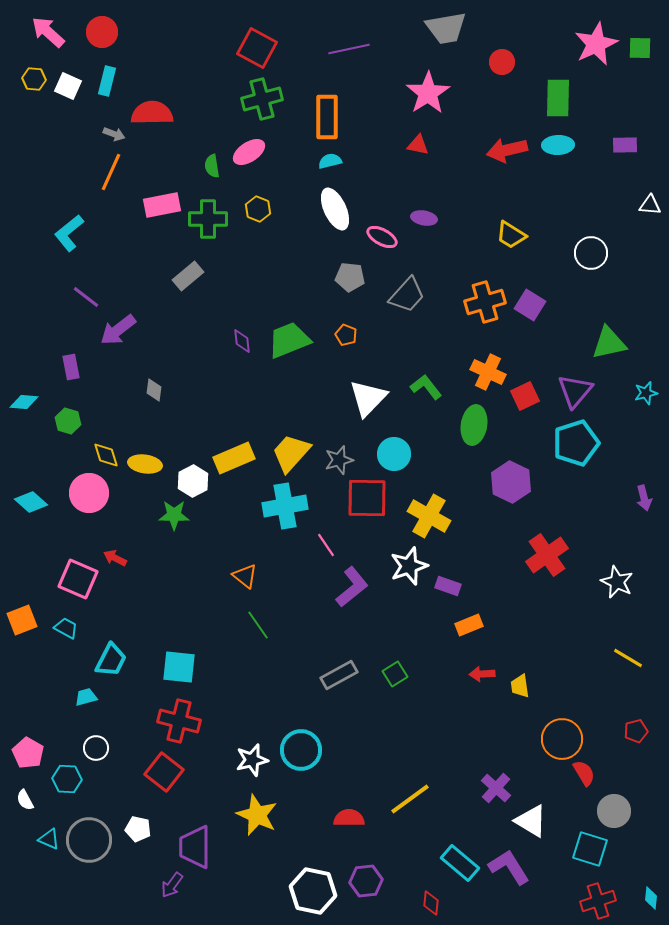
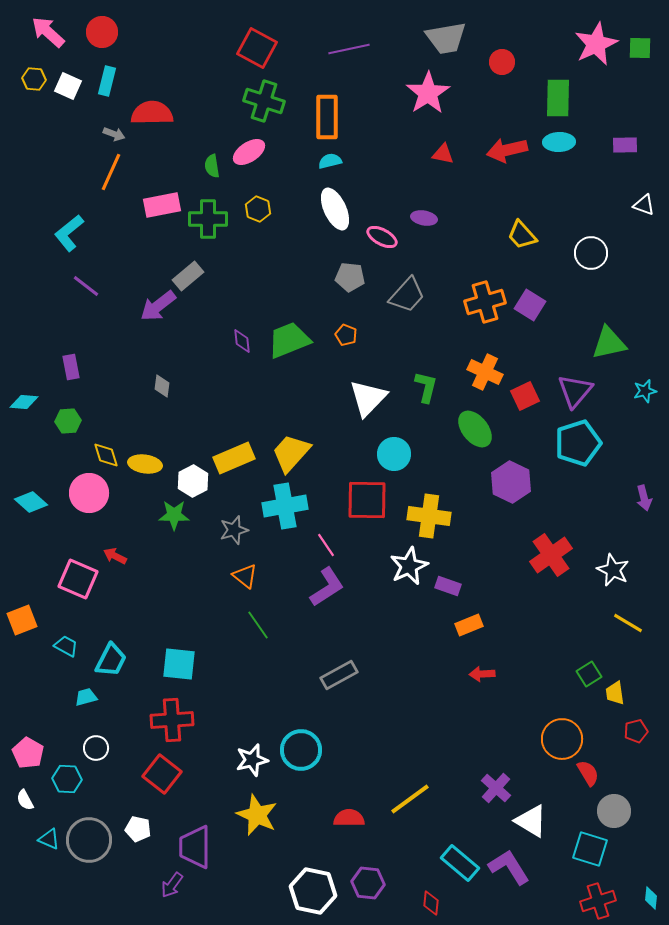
gray trapezoid at (446, 28): moved 10 px down
green cross at (262, 99): moved 2 px right, 2 px down; rotated 33 degrees clockwise
red triangle at (418, 145): moved 25 px right, 9 px down
cyan ellipse at (558, 145): moved 1 px right, 3 px up
white triangle at (650, 205): moved 6 px left; rotated 15 degrees clockwise
yellow trapezoid at (511, 235): moved 11 px right; rotated 16 degrees clockwise
purple line at (86, 297): moved 11 px up
purple arrow at (118, 330): moved 40 px right, 24 px up
orange cross at (488, 372): moved 3 px left
green L-shape at (426, 387): rotated 52 degrees clockwise
gray diamond at (154, 390): moved 8 px right, 4 px up
cyan star at (646, 393): moved 1 px left, 2 px up
green hexagon at (68, 421): rotated 20 degrees counterclockwise
green ellipse at (474, 425): moved 1 px right, 4 px down; rotated 48 degrees counterclockwise
cyan pentagon at (576, 443): moved 2 px right
gray star at (339, 460): moved 105 px left, 70 px down
red square at (367, 498): moved 2 px down
yellow cross at (429, 516): rotated 21 degrees counterclockwise
red cross at (547, 555): moved 4 px right
red arrow at (115, 558): moved 2 px up
white star at (409, 566): rotated 6 degrees counterclockwise
white star at (617, 582): moved 4 px left, 12 px up
purple L-shape at (352, 587): moved 25 px left; rotated 6 degrees clockwise
cyan trapezoid at (66, 628): moved 18 px down
yellow line at (628, 658): moved 35 px up
cyan square at (179, 667): moved 3 px up
green square at (395, 674): moved 194 px right
yellow trapezoid at (520, 686): moved 95 px right, 7 px down
red cross at (179, 721): moved 7 px left, 1 px up; rotated 18 degrees counterclockwise
red square at (164, 772): moved 2 px left, 2 px down
red semicircle at (584, 773): moved 4 px right
purple hexagon at (366, 881): moved 2 px right, 2 px down; rotated 12 degrees clockwise
